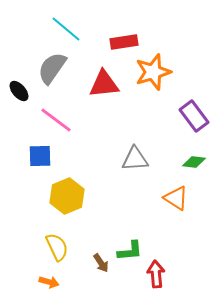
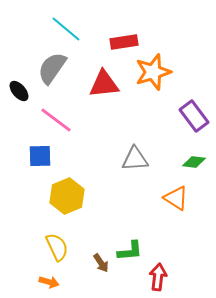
red arrow: moved 2 px right, 3 px down; rotated 12 degrees clockwise
